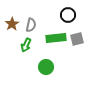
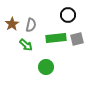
green arrow: rotated 72 degrees counterclockwise
